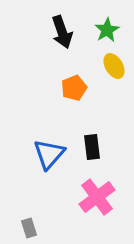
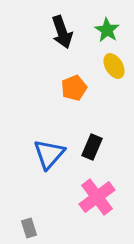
green star: rotated 10 degrees counterclockwise
black rectangle: rotated 30 degrees clockwise
